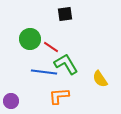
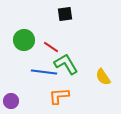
green circle: moved 6 px left, 1 px down
yellow semicircle: moved 3 px right, 2 px up
